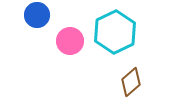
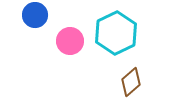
blue circle: moved 2 px left
cyan hexagon: moved 1 px right, 1 px down
